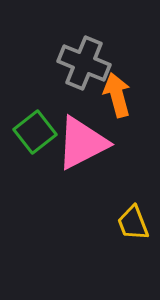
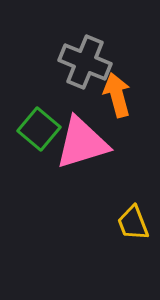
gray cross: moved 1 px right, 1 px up
green square: moved 4 px right, 3 px up; rotated 12 degrees counterclockwise
pink triangle: rotated 10 degrees clockwise
